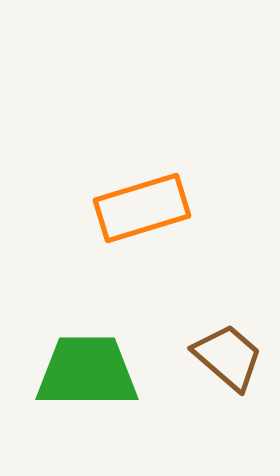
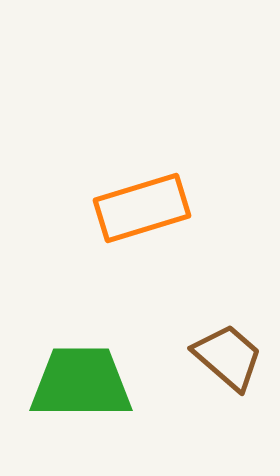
green trapezoid: moved 6 px left, 11 px down
